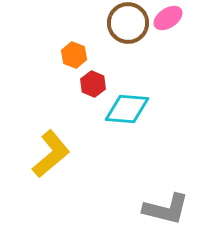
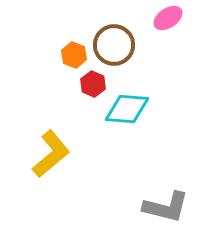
brown circle: moved 14 px left, 22 px down
gray L-shape: moved 2 px up
